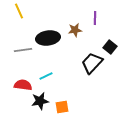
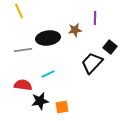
cyan line: moved 2 px right, 2 px up
